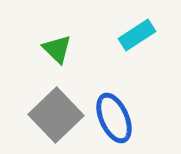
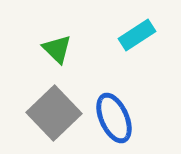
gray square: moved 2 px left, 2 px up
